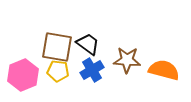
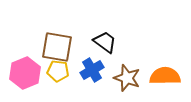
black trapezoid: moved 17 px right, 2 px up
brown star: moved 18 px down; rotated 16 degrees clockwise
orange semicircle: moved 1 px right, 6 px down; rotated 16 degrees counterclockwise
pink hexagon: moved 2 px right, 2 px up
